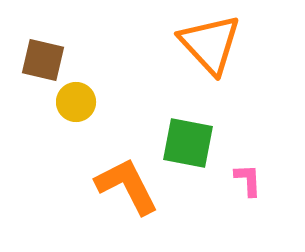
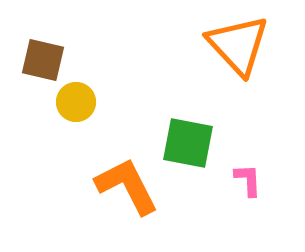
orange triangle: moved 28 px right, 1 px down
